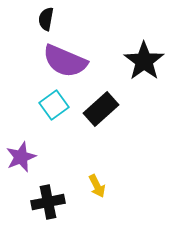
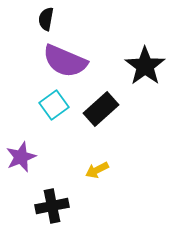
black star: moved 1 px right, 5 px down
yellow arrow: moved 16 px up; rotated 90 degrees clockwise
black cross: moved 4 px right, 4 px down
